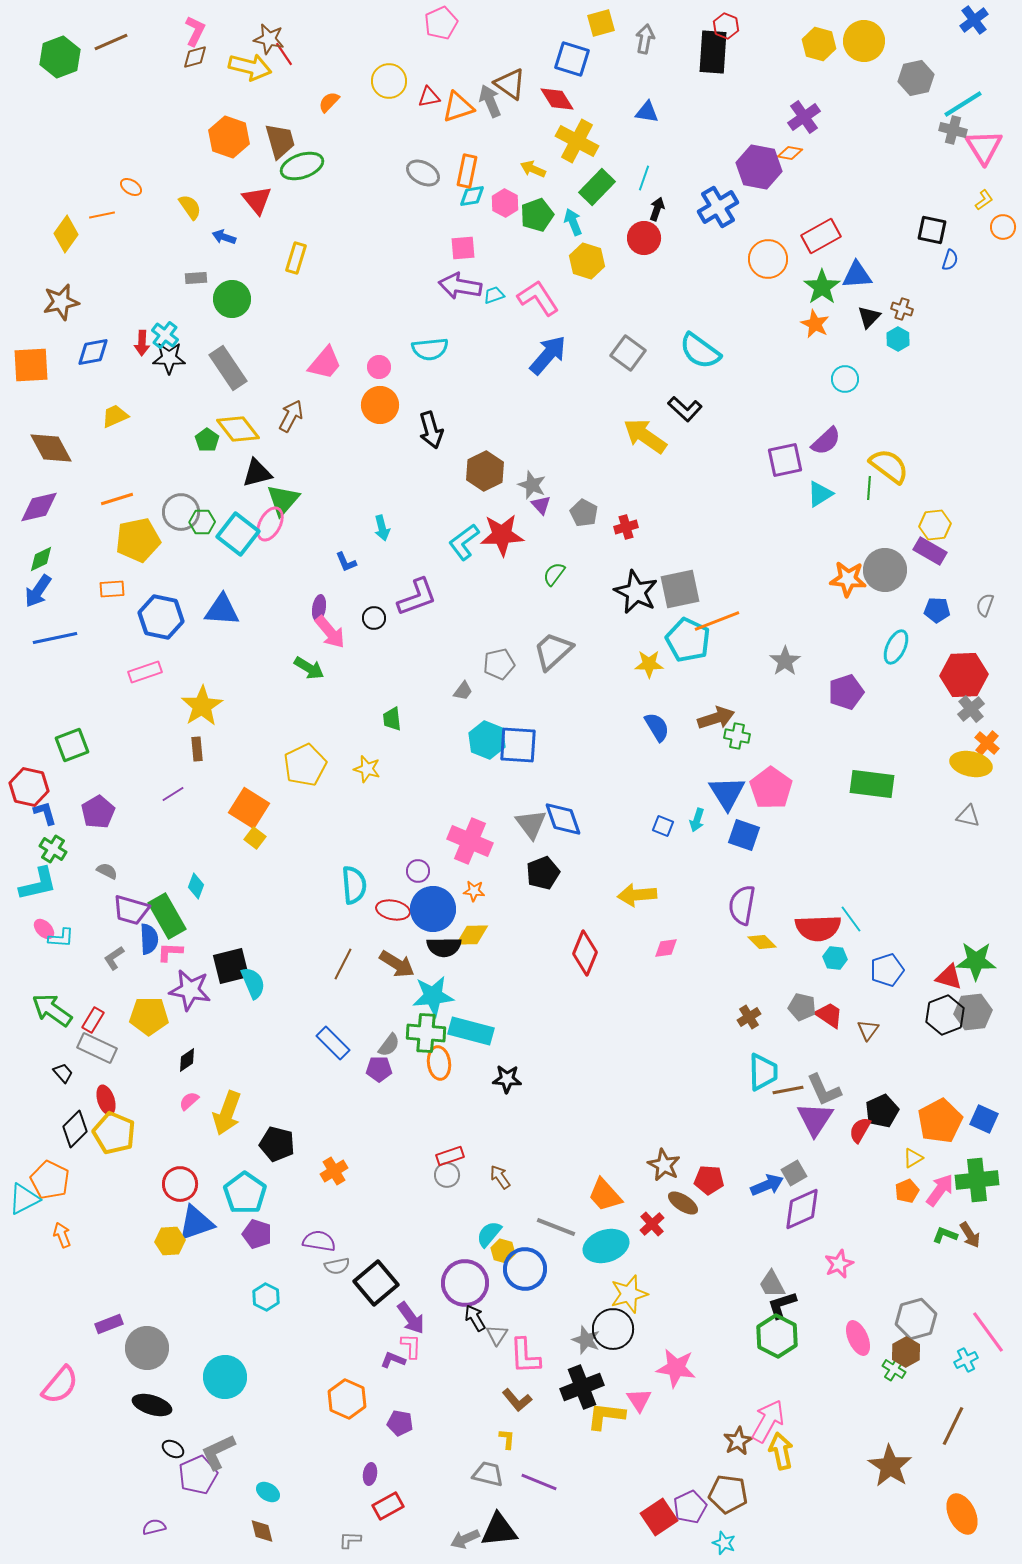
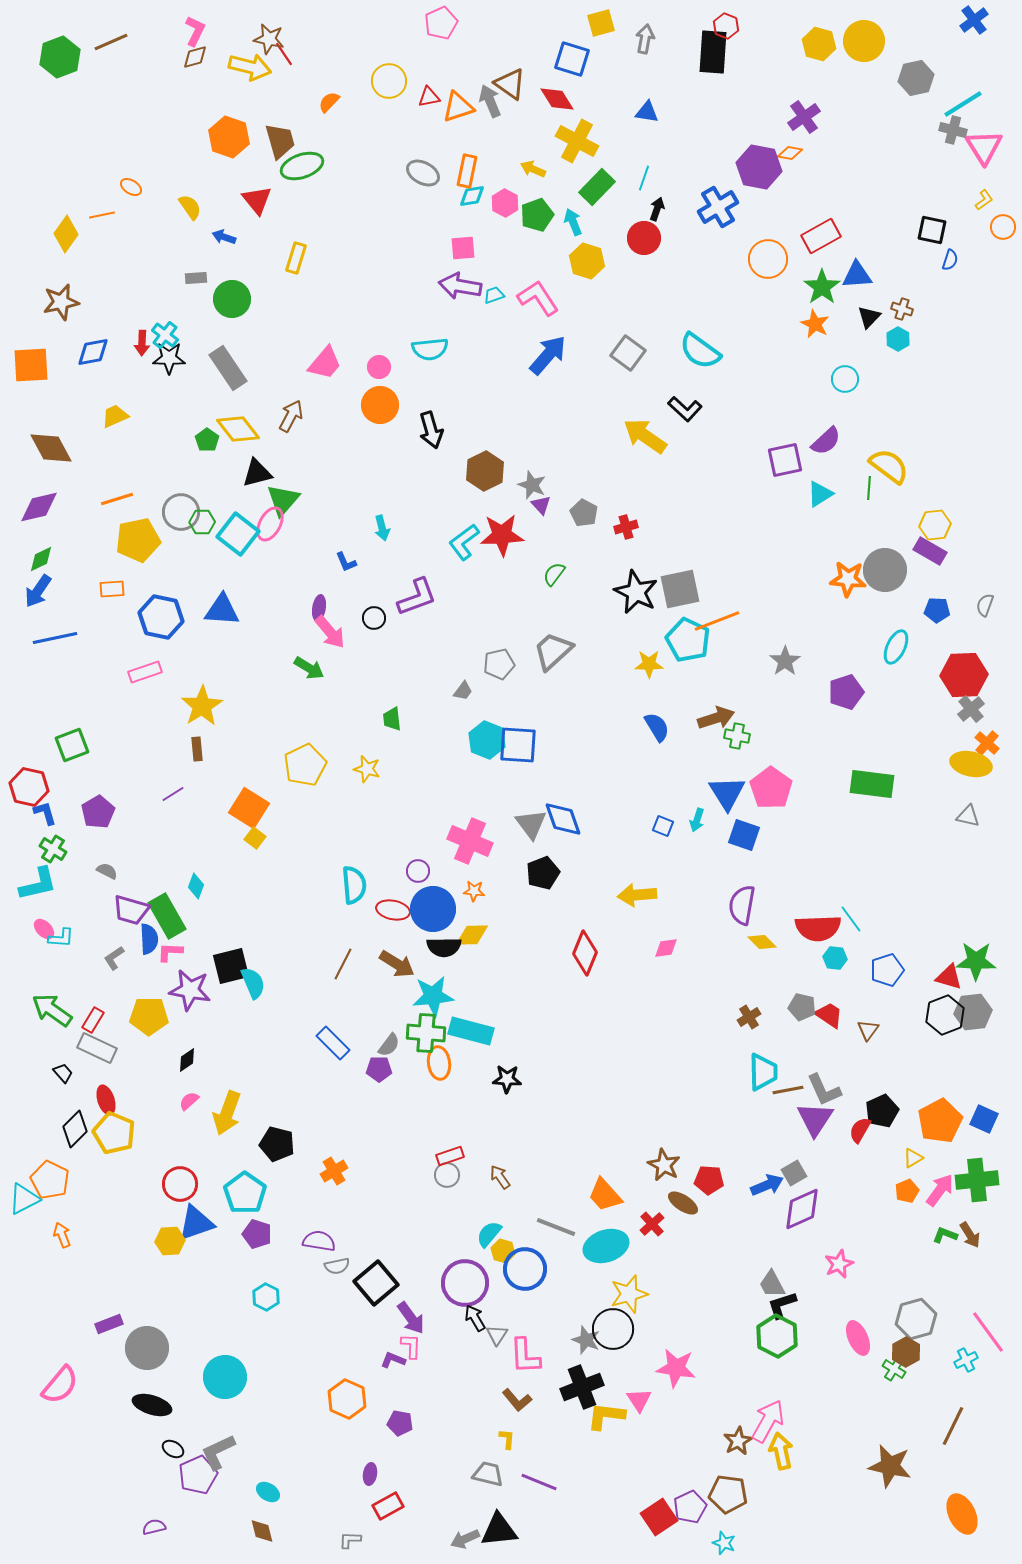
brown star at (890, 1466): rotated 21 degrees counterclockwise
